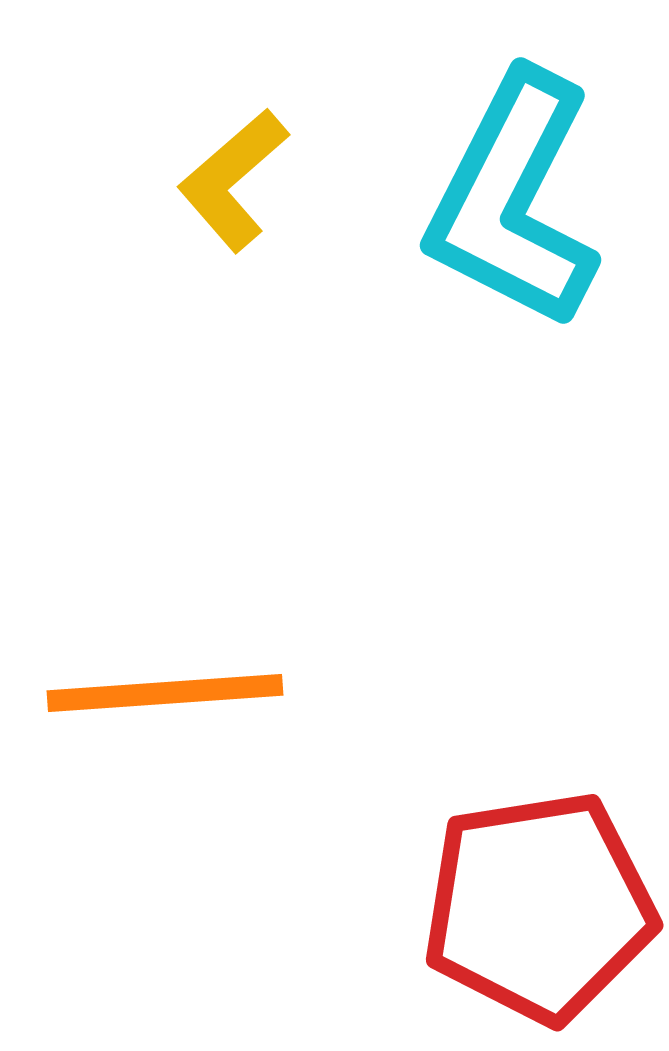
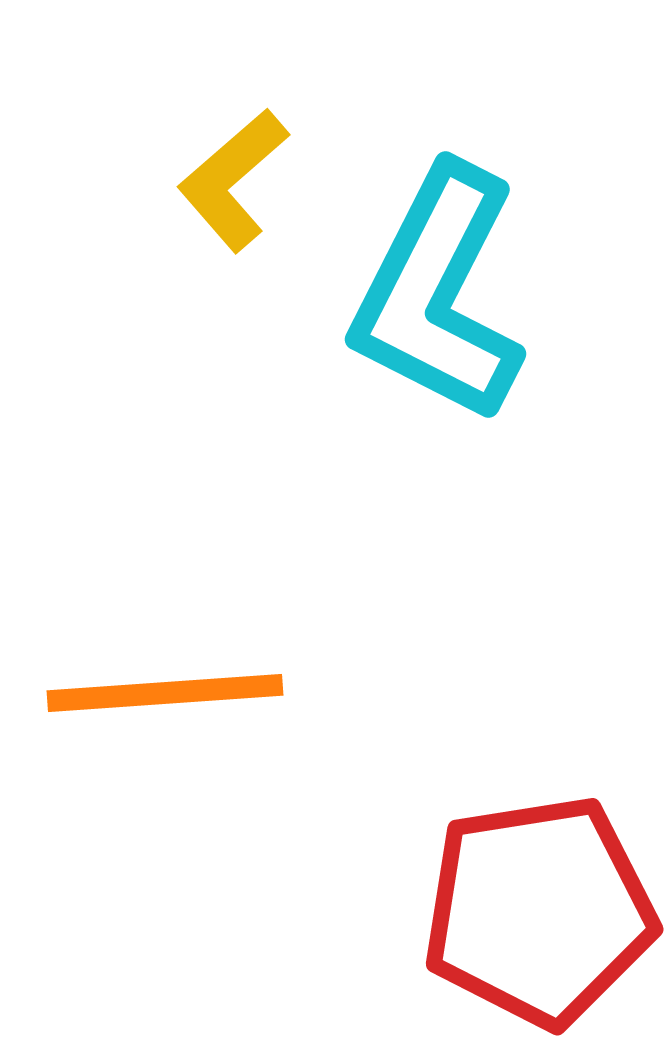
cyan L-shape: moved 75 px left, 94 px down
red pentagon: moved 4 px down
